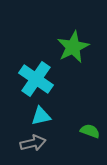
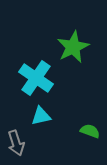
cyan cross: moved 1 px up
gray arrow: moved 17 px left; rotated 85 degrees clockwise
